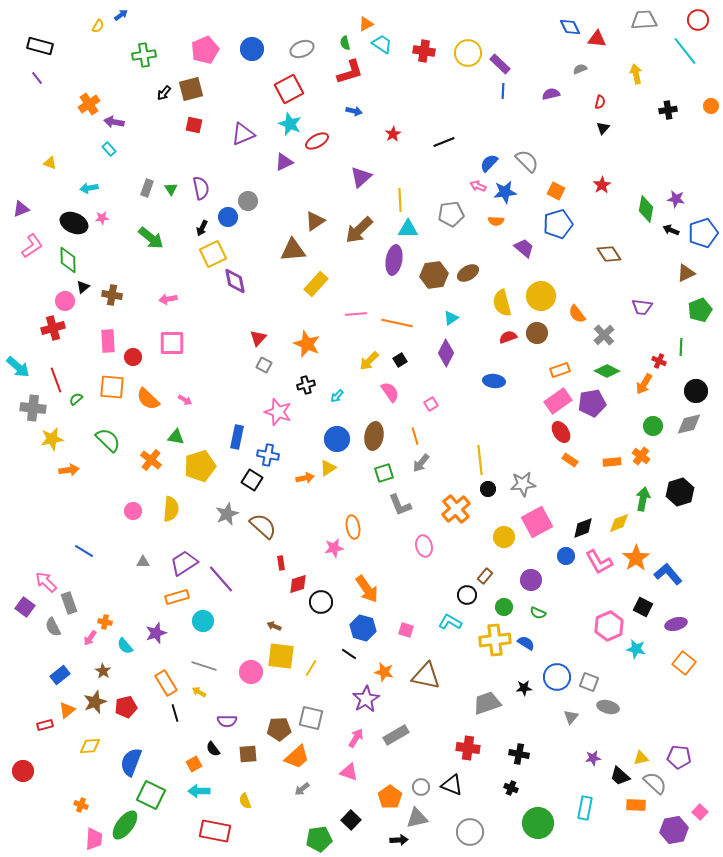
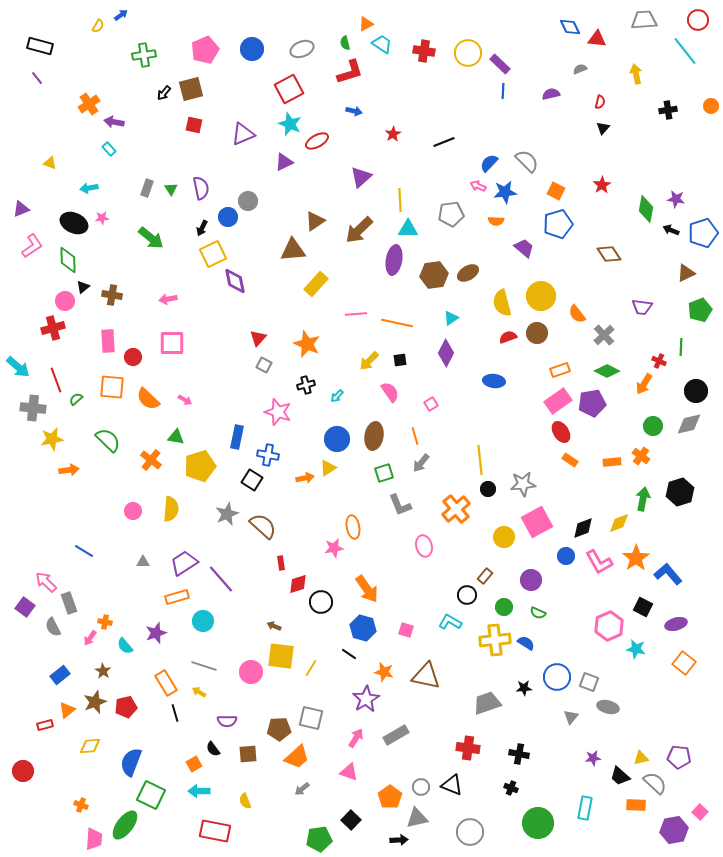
black square at (400, 360): rotated 24 degrees clockwise
